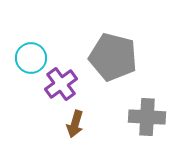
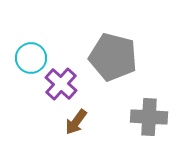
purple cross: rotated 12 degrees counterclockwise
gray cross: moved 2 px right
brown arrow: moved 1 px right, 2 px up; rotated 20 degrees clockwise
